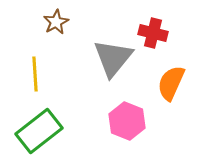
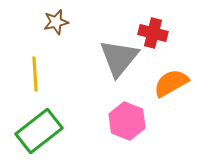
brown star: rotated 15 degrees clockwise
gray triangle: moved 6 px right
orange semicircle: rotated 36 degrees clockwise
